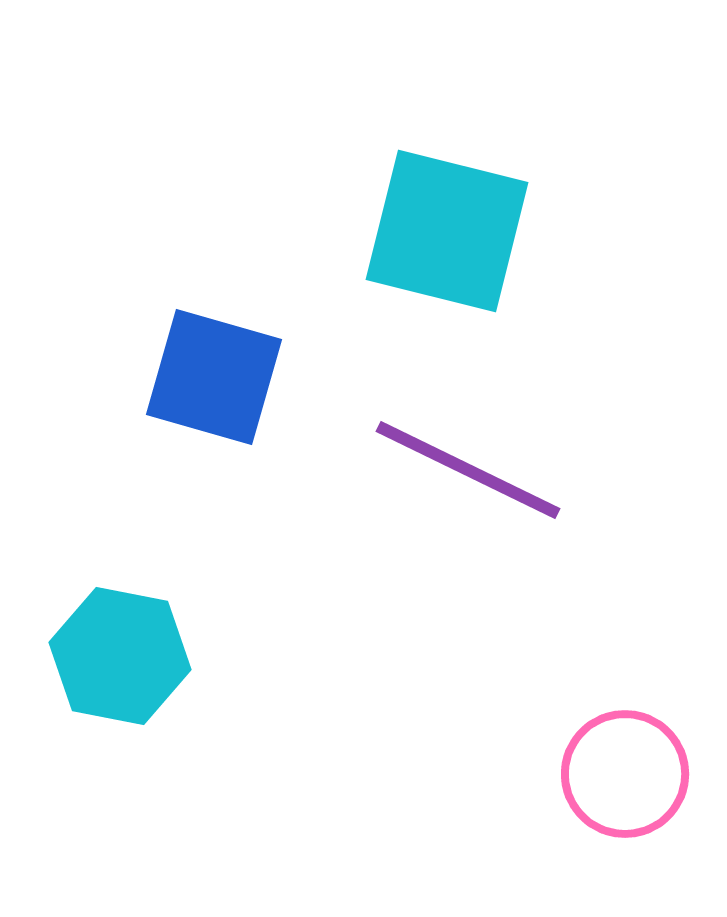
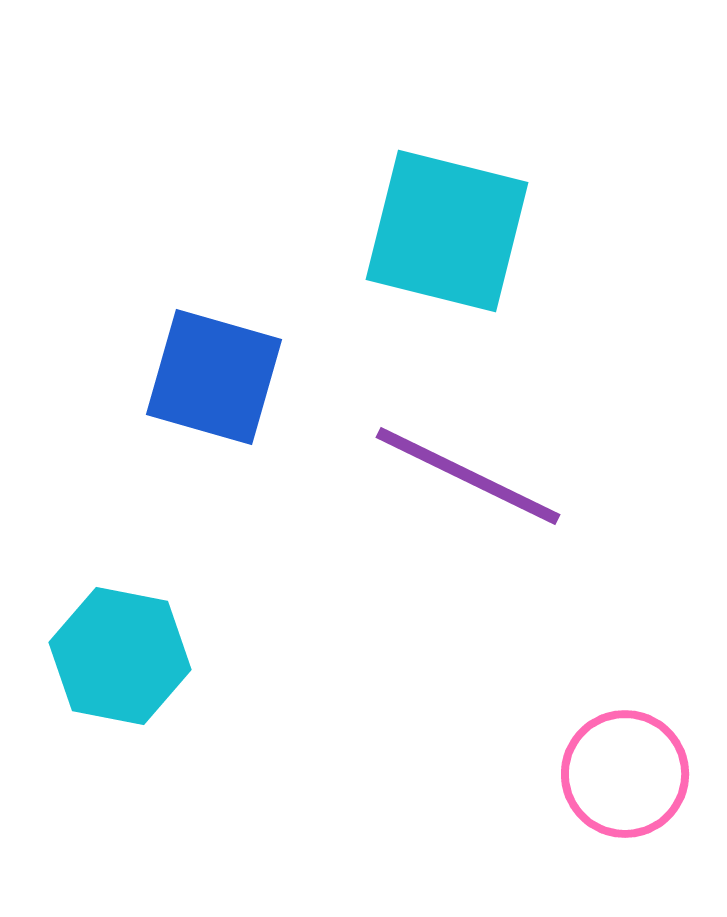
purple line: moved 6 px down
